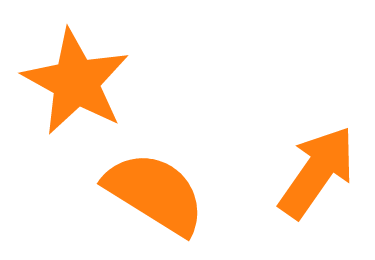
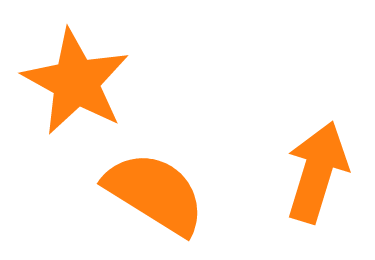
orange arrow: rotated 18 degrees counterclockwise
